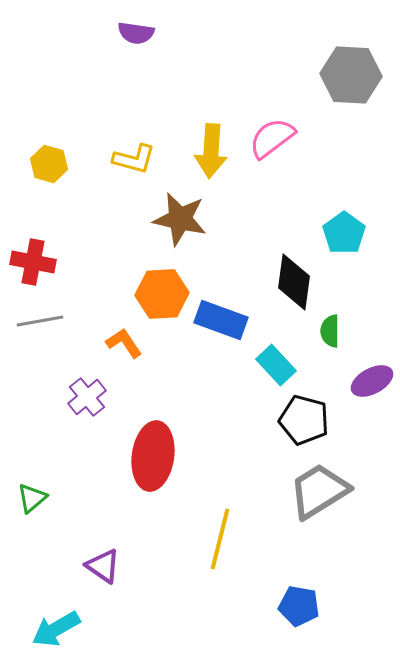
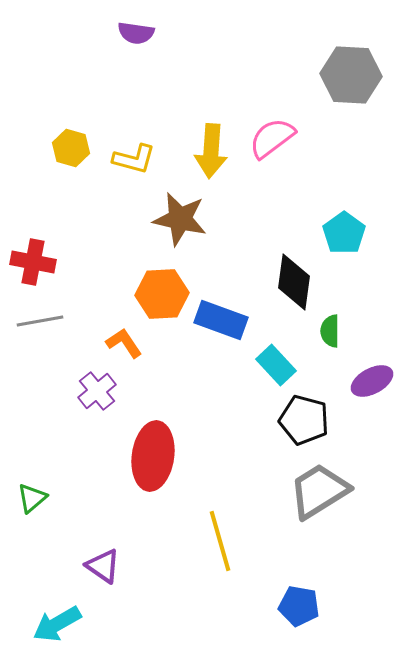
yellow hexagon: moved 22 px right, 16 px up
purple cross: moved 10 px right, 6 px up
yellow line: moved 2 px down; rotated 30 degrees counterclockwise
cyan arrow: moved 1 px right, 5 px up
